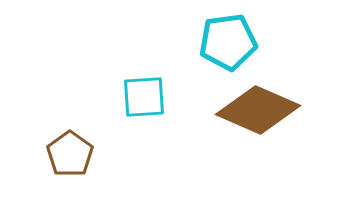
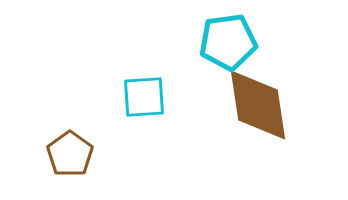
brown diamond: moved 5 px up; rotated 58 degrees clockwise
